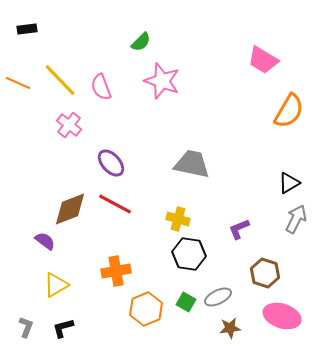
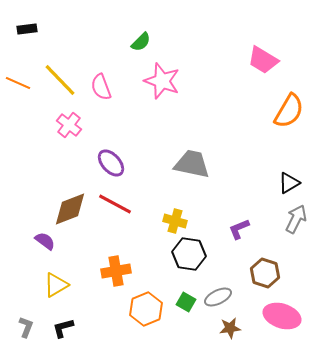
yellow cross: moved 3 px left, 2 px down
